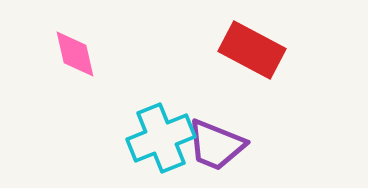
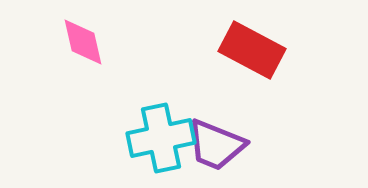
pink diamond: moved 8 px right, 12 px up
cyan cross: rotated 10 degrees clockwise
